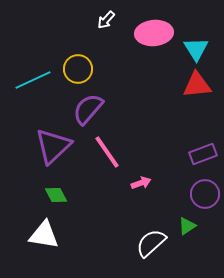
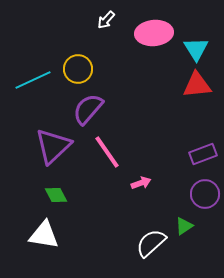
green triangle: moved 3 px left
